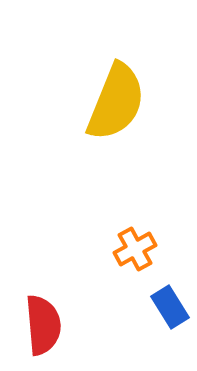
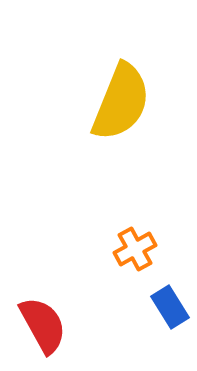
yellow semicircle: moved 5 px right
red semicircle: rotated 24 degrees counterclockwise
